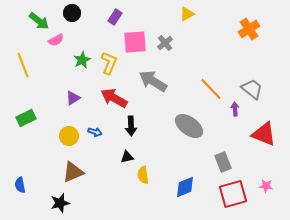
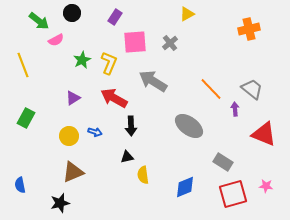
orange cross: rotated 20 degrees clockwise
gray cross: moved 5 px right
green rectangle: rotated 36 degrees counterclockwise
gray rectangle: rotated 36 degrees counterclockwise
